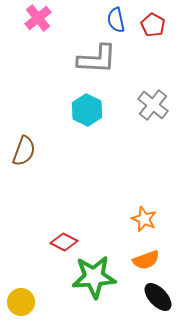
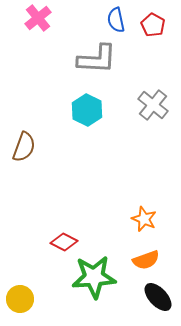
brown semicircle: moved 4 px up
yellow circle: moved 1 px left, 3 px up
